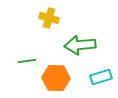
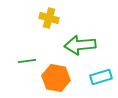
orange hexagon: rotated 8 degrees clockwise
